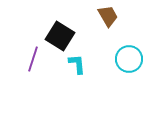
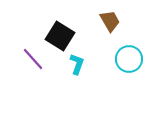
brown trapezoid: moved 2 px right, 5 px down
purple line: rotated 60 degrees counterclockwise
cyan L-shape: rotated 25 degrees clockwise
